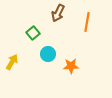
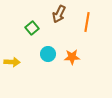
brown arrow: moved 1 px right, 1 px down
green square: moved 1 px left, 5 px up
yellow arrow: rotated 63 degrees clockwise
orange star: moved 1 px right, 9 px up
